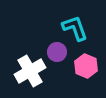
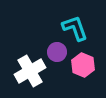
pink hexagon: moved 3 px left, 1 px up
